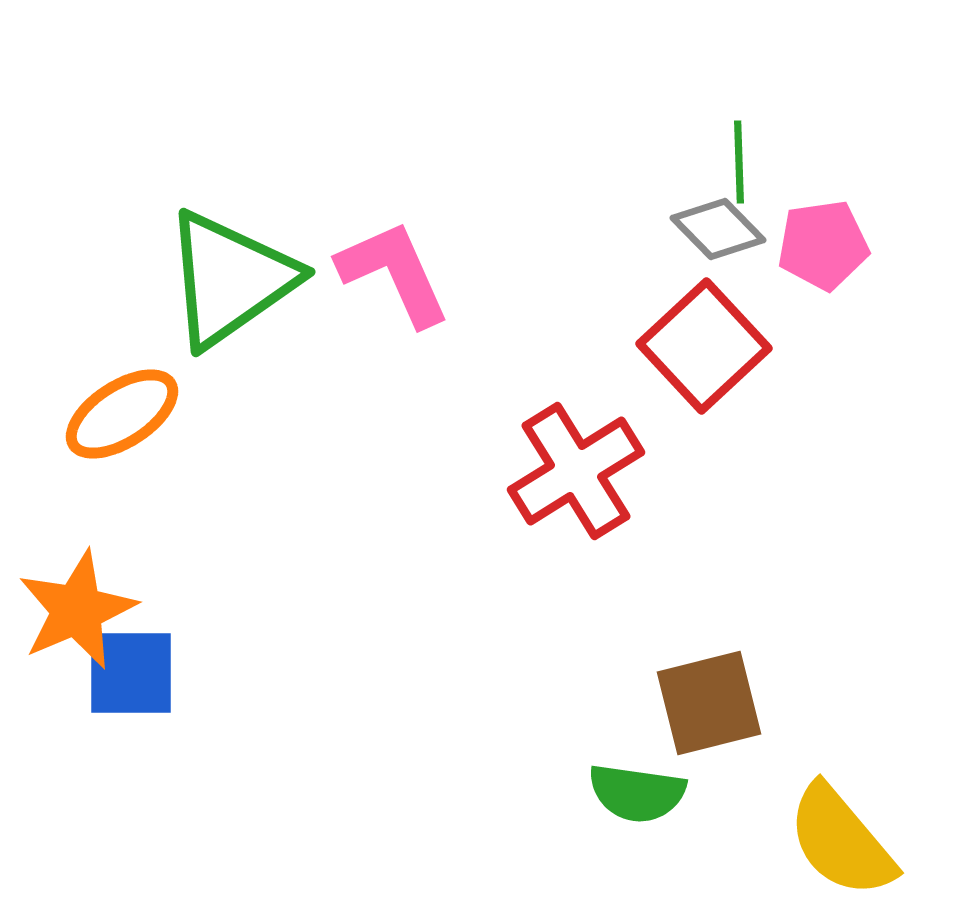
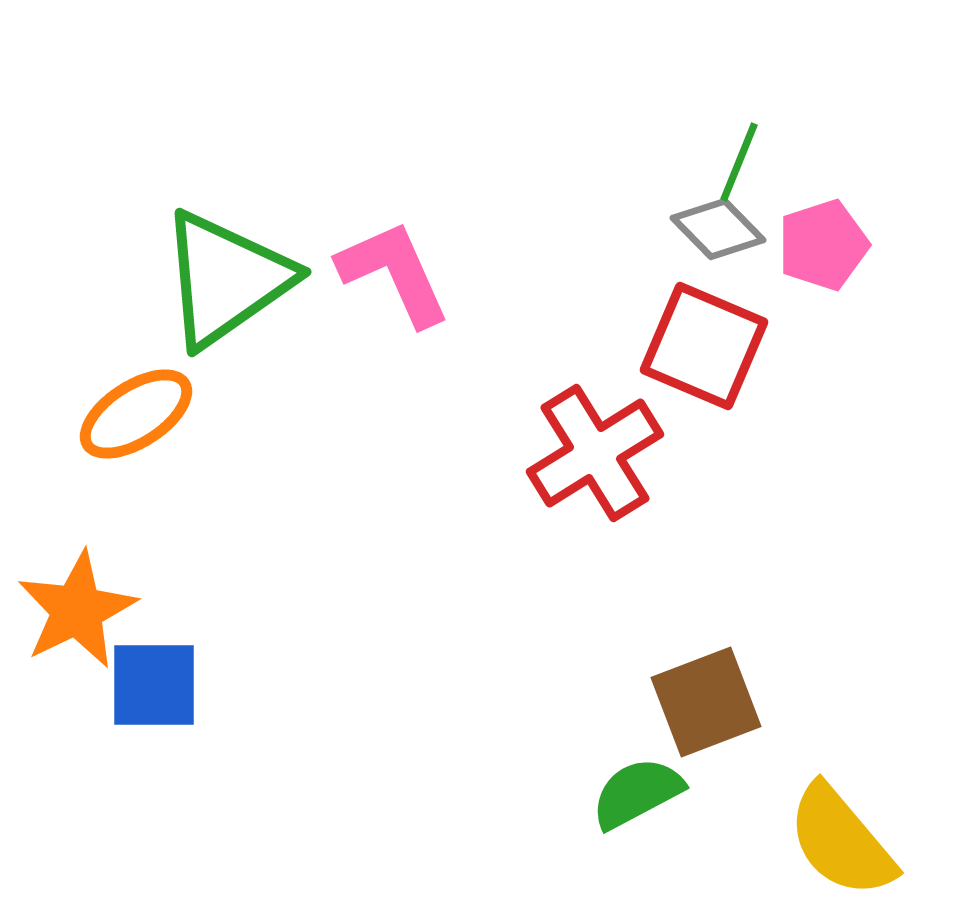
green line: rotated 24 degrees clockwise
pink pentagon: rotated 10 degrees counterclockwise
green triangle: moved 4 px left
red square: rotated 24 degrees counterclockwise
orange ellipse: moved 14 px right
red cross: moved 19 px right, 18 px up
orange star: rotated 3 degrees counterclockwise
blue square: moved 23 px right, 12 px down
brown square: moved 3 px left, 1 px up; rotated 7 degrees counterclockwise
green semicircle: rotated 144 degrees clockwise
